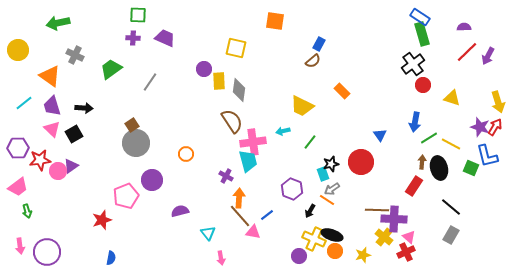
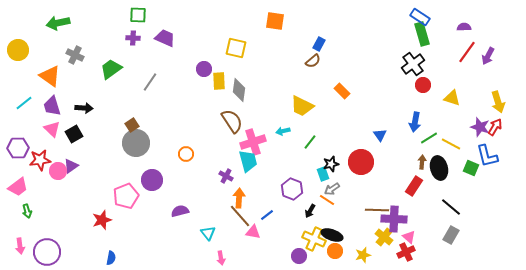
red line at (467, 52): rotated 10 degrees counterclockwise
pink cross at (253, 142): rotated 10 degrees counterclockwise
